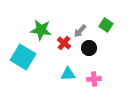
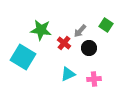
cyan triangle: rotated 21 degrees counterclockwise
